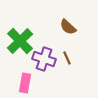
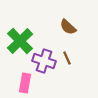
purple cross: moved 2 px down
